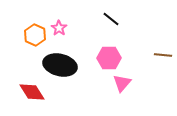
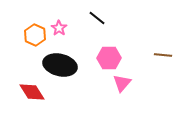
black line: moved 14 px left, 1 px up
